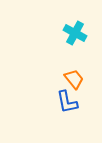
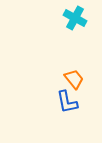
cyan cross: moved 15 px up
